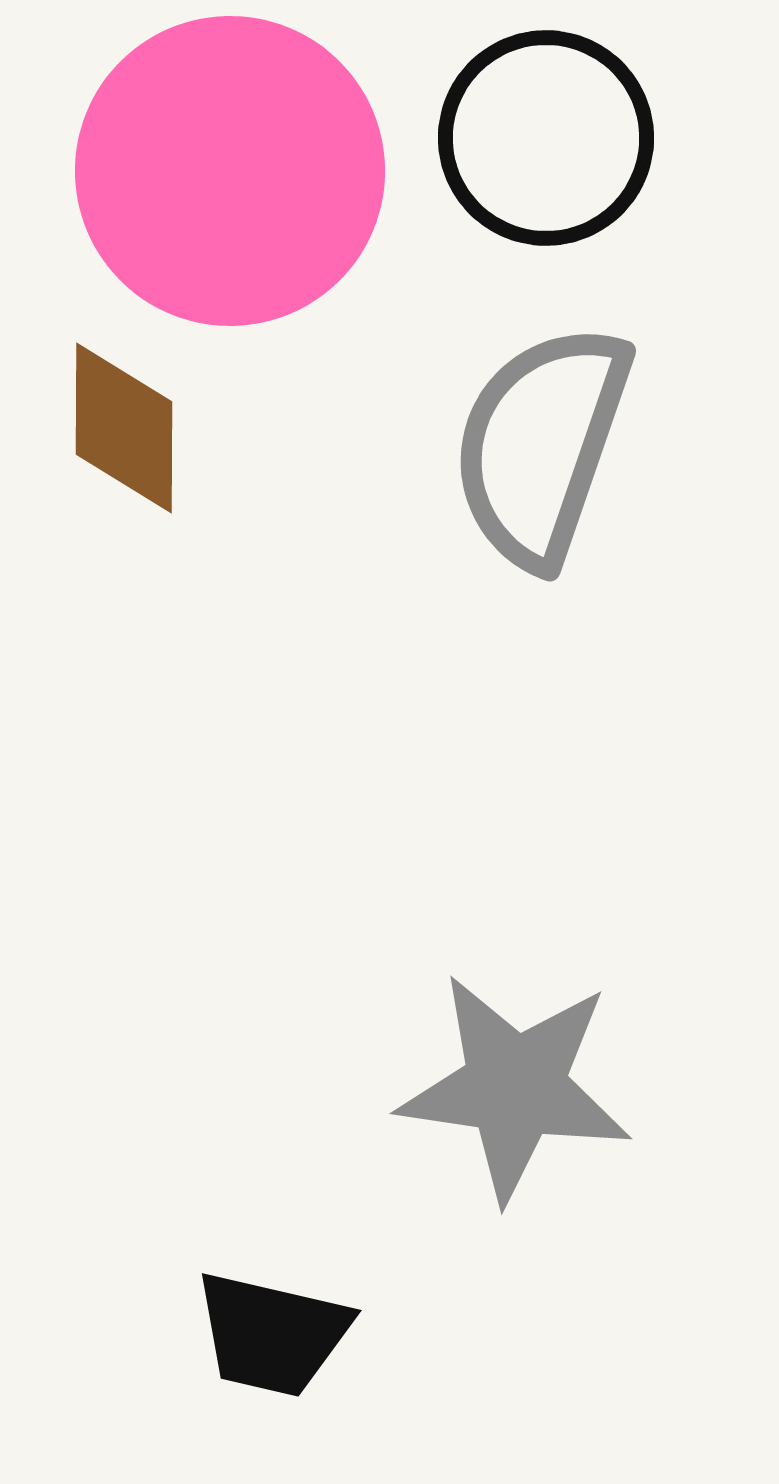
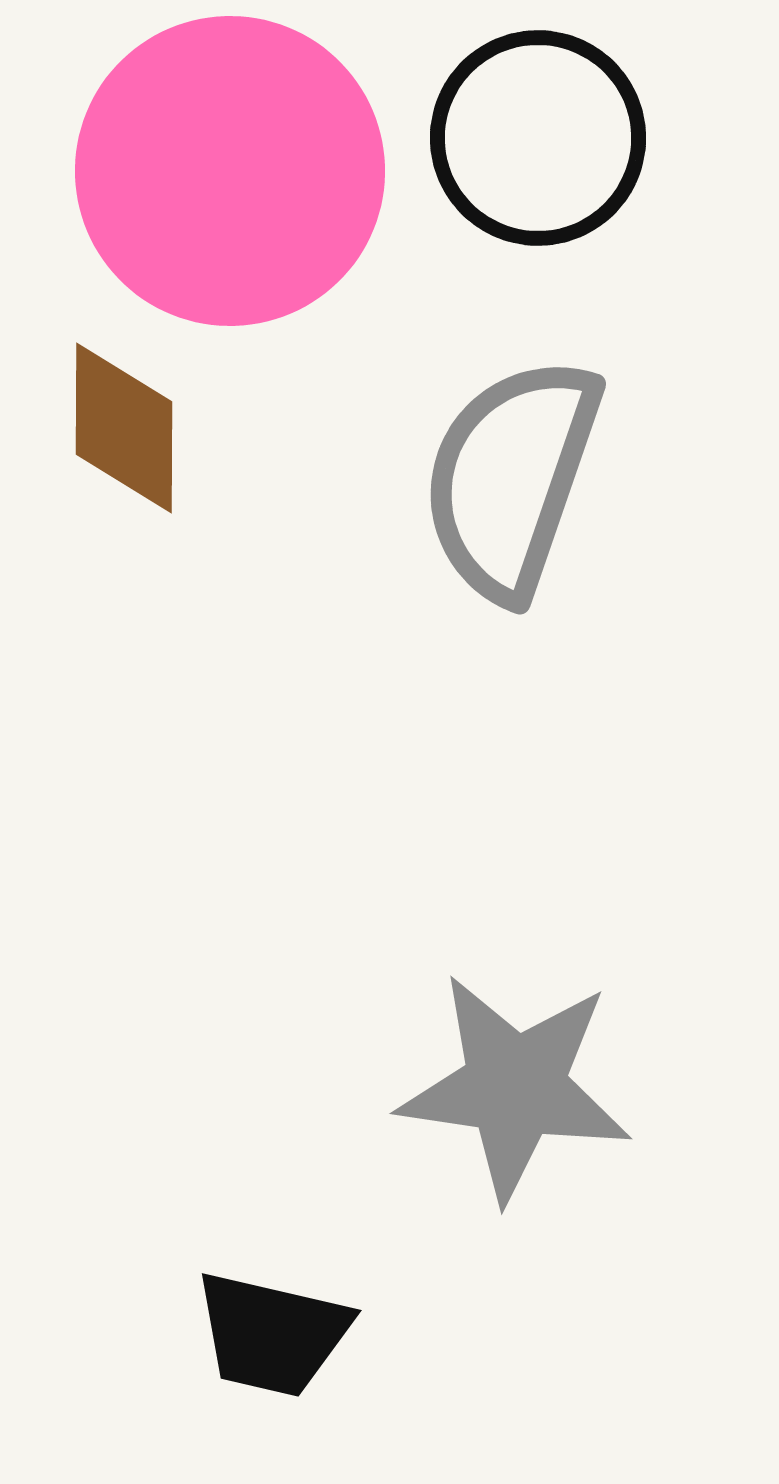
black circle: moved 8 px left
gray semicircle: moved 30 px left, 33 px down
